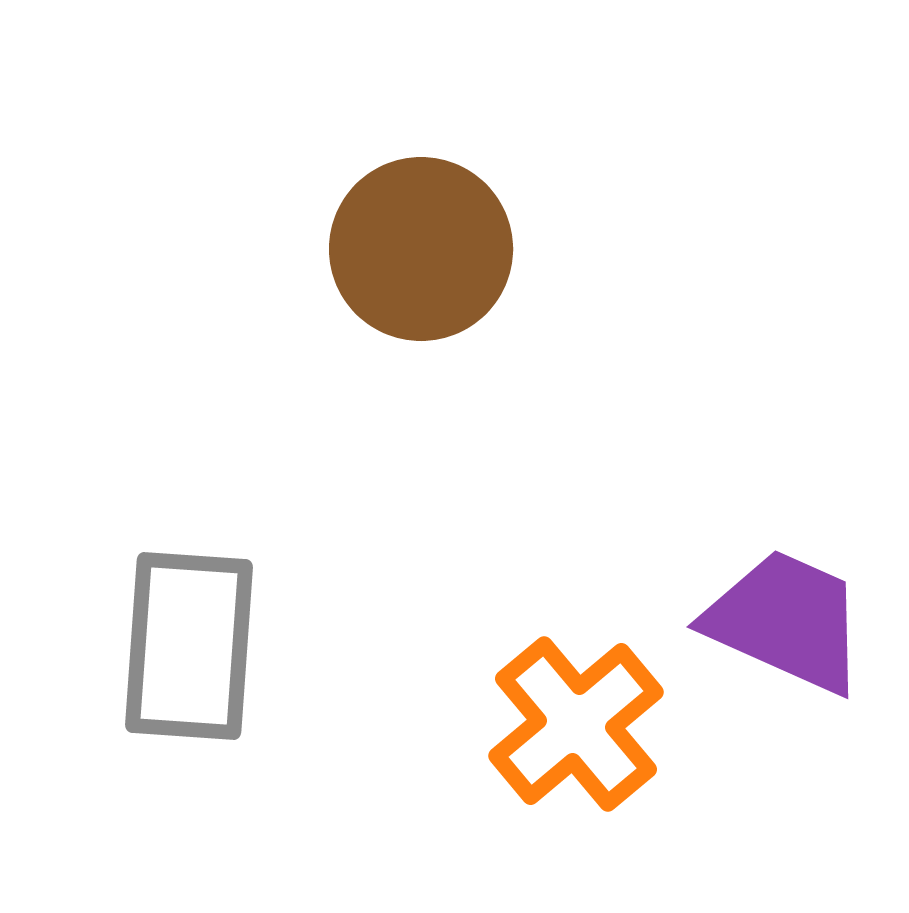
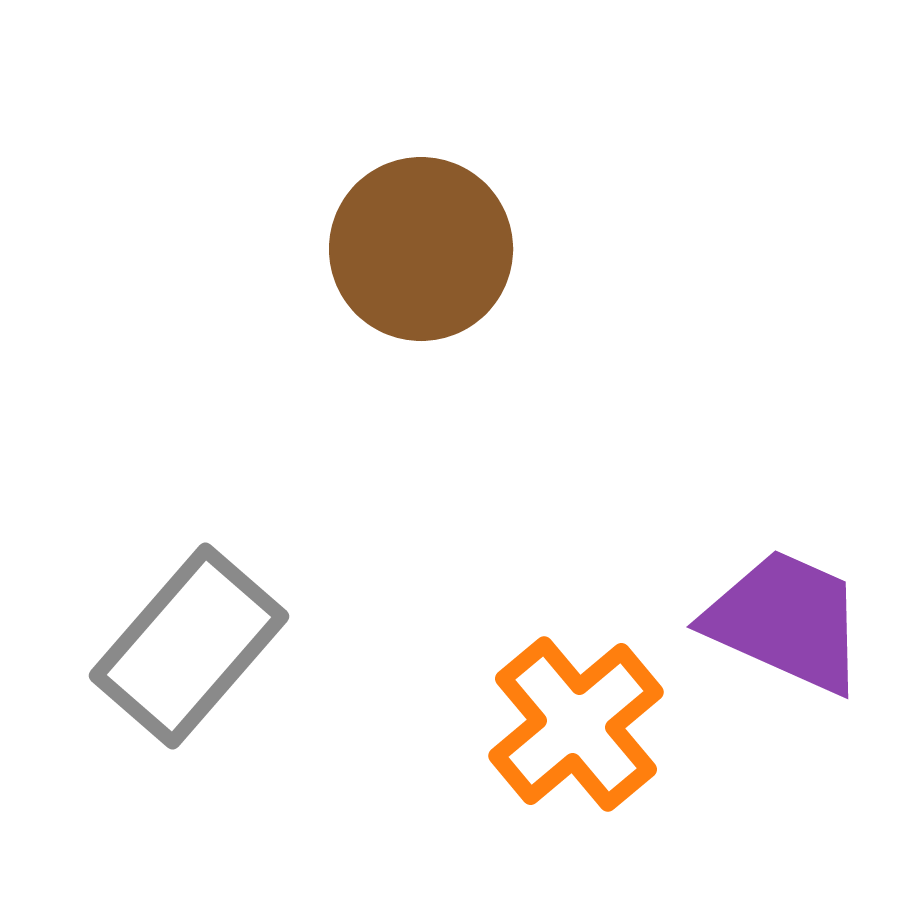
gray rectangle: rotated 37 degrees clockwise
